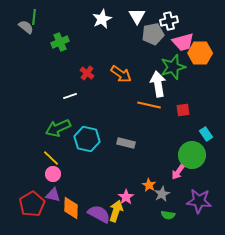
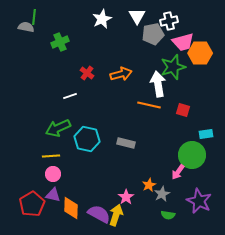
gray semicircle: rotated 28 degrees counterclockwise
orange arrow: rotated 50 degrees counterclockwise
red square: rotated 24 degrees clockwise
cyan rectangle: rotated 64 degrees counterclockwise
yellow line: moved 2 px up; rotated 48 degrees counterclockwise
orange star: rotated 16 degrees clockwise
purple star: rotated 20 degrees clockwise
yellow arrow: moved 4 px down
